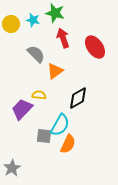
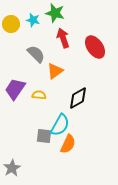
purple trapezoid: moved 7 px left, 20 px up; rotated 10 degrees counterclockwise
